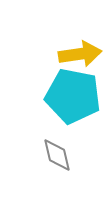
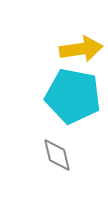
yellow arrow: moved 1 px right, 5 px up
